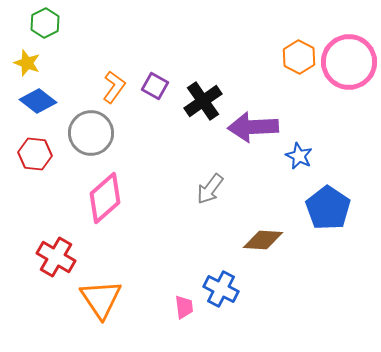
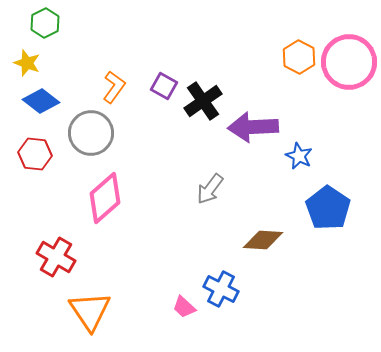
purple square: moved 9 px right
blue diamond: moved 3 px right
orange triangle: moved 11 px left, 12 px down
pink trapezoid: rotated 140 degrees clockwise
